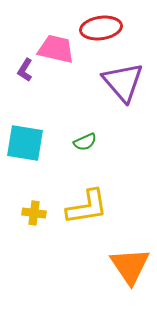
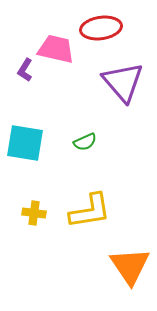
yellow L-shape: moved 3 px right, 4 px down
